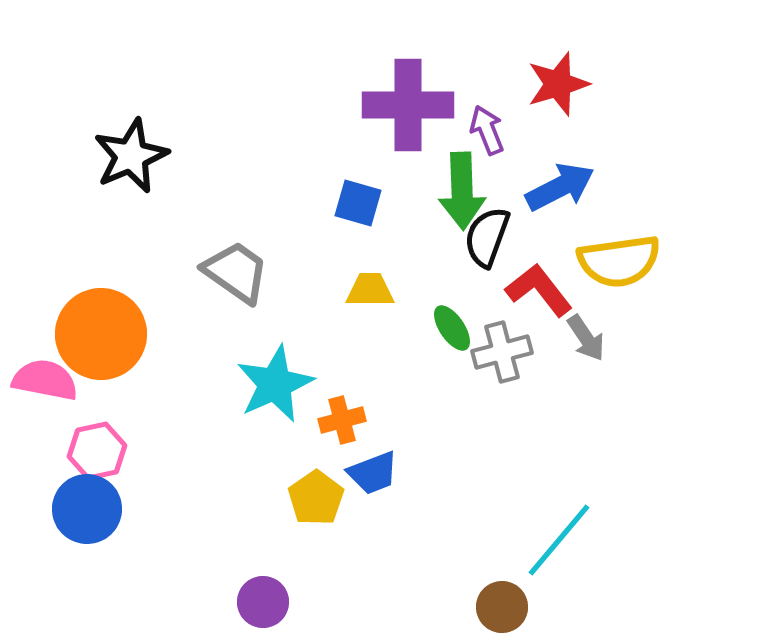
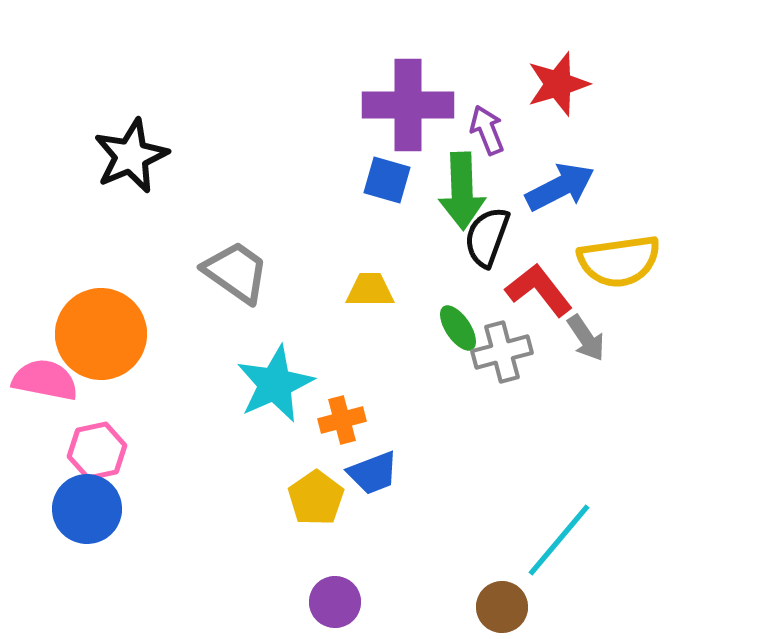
blue square: moved 29 px right, 23 px up
green ellipse: moved 6 px right
purple circle: moved 72 px right
